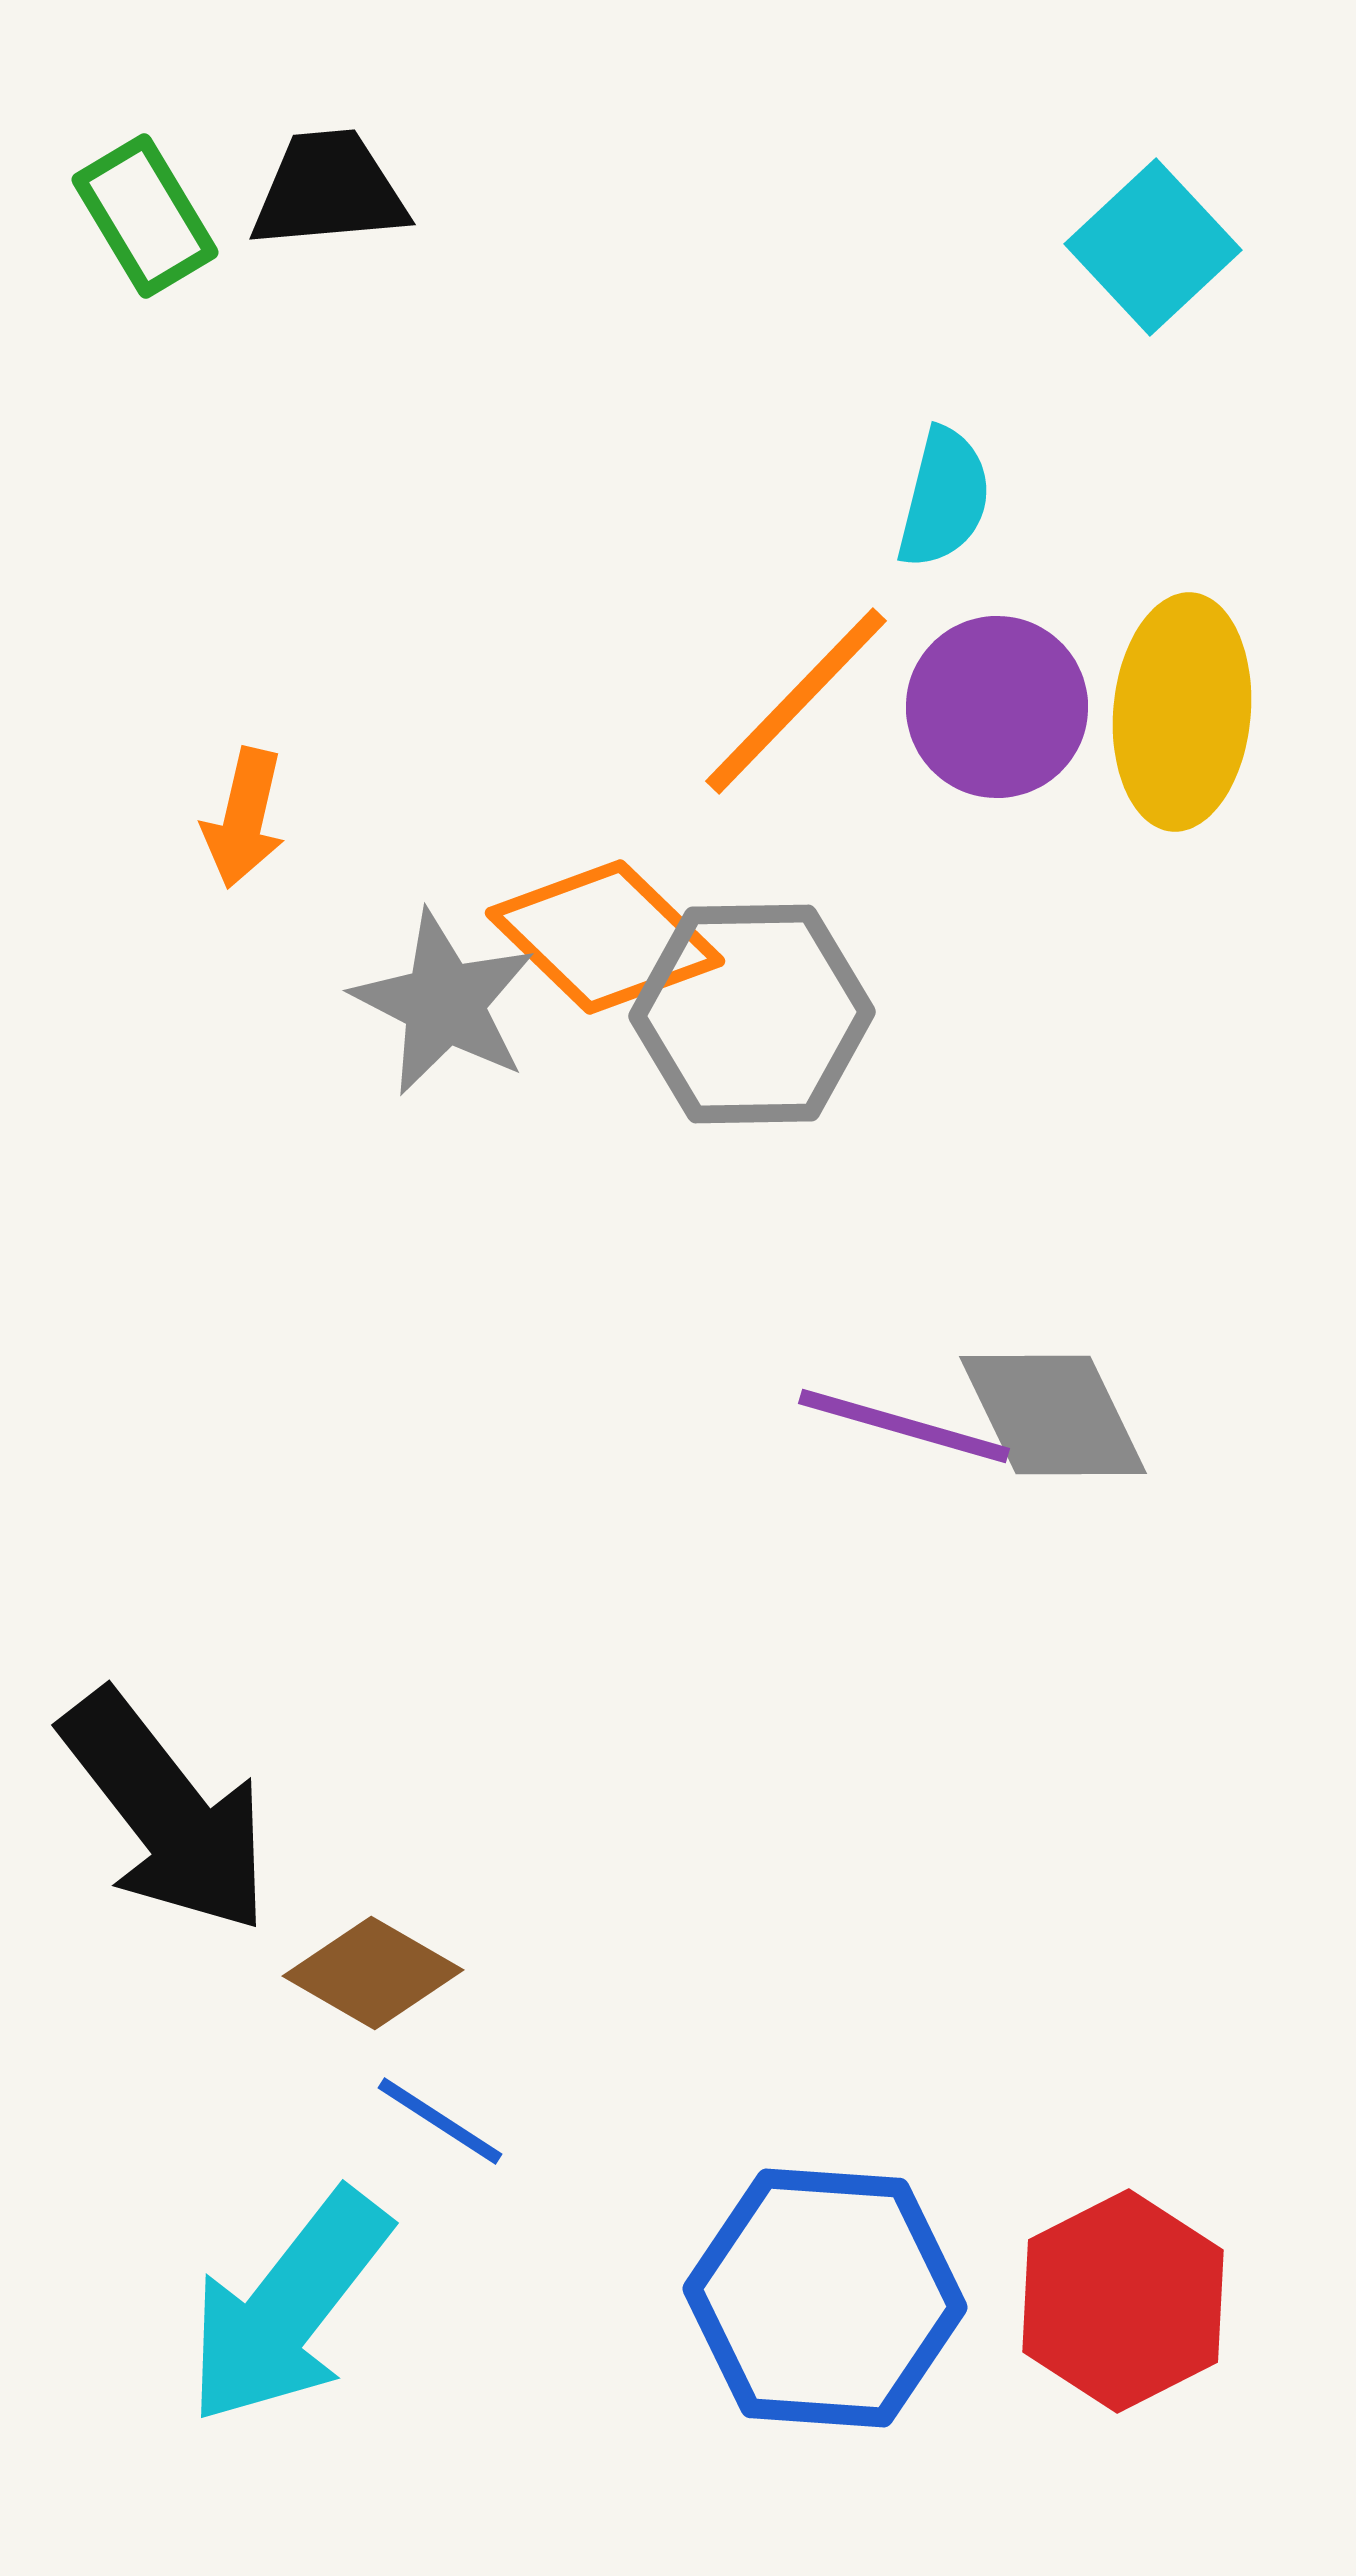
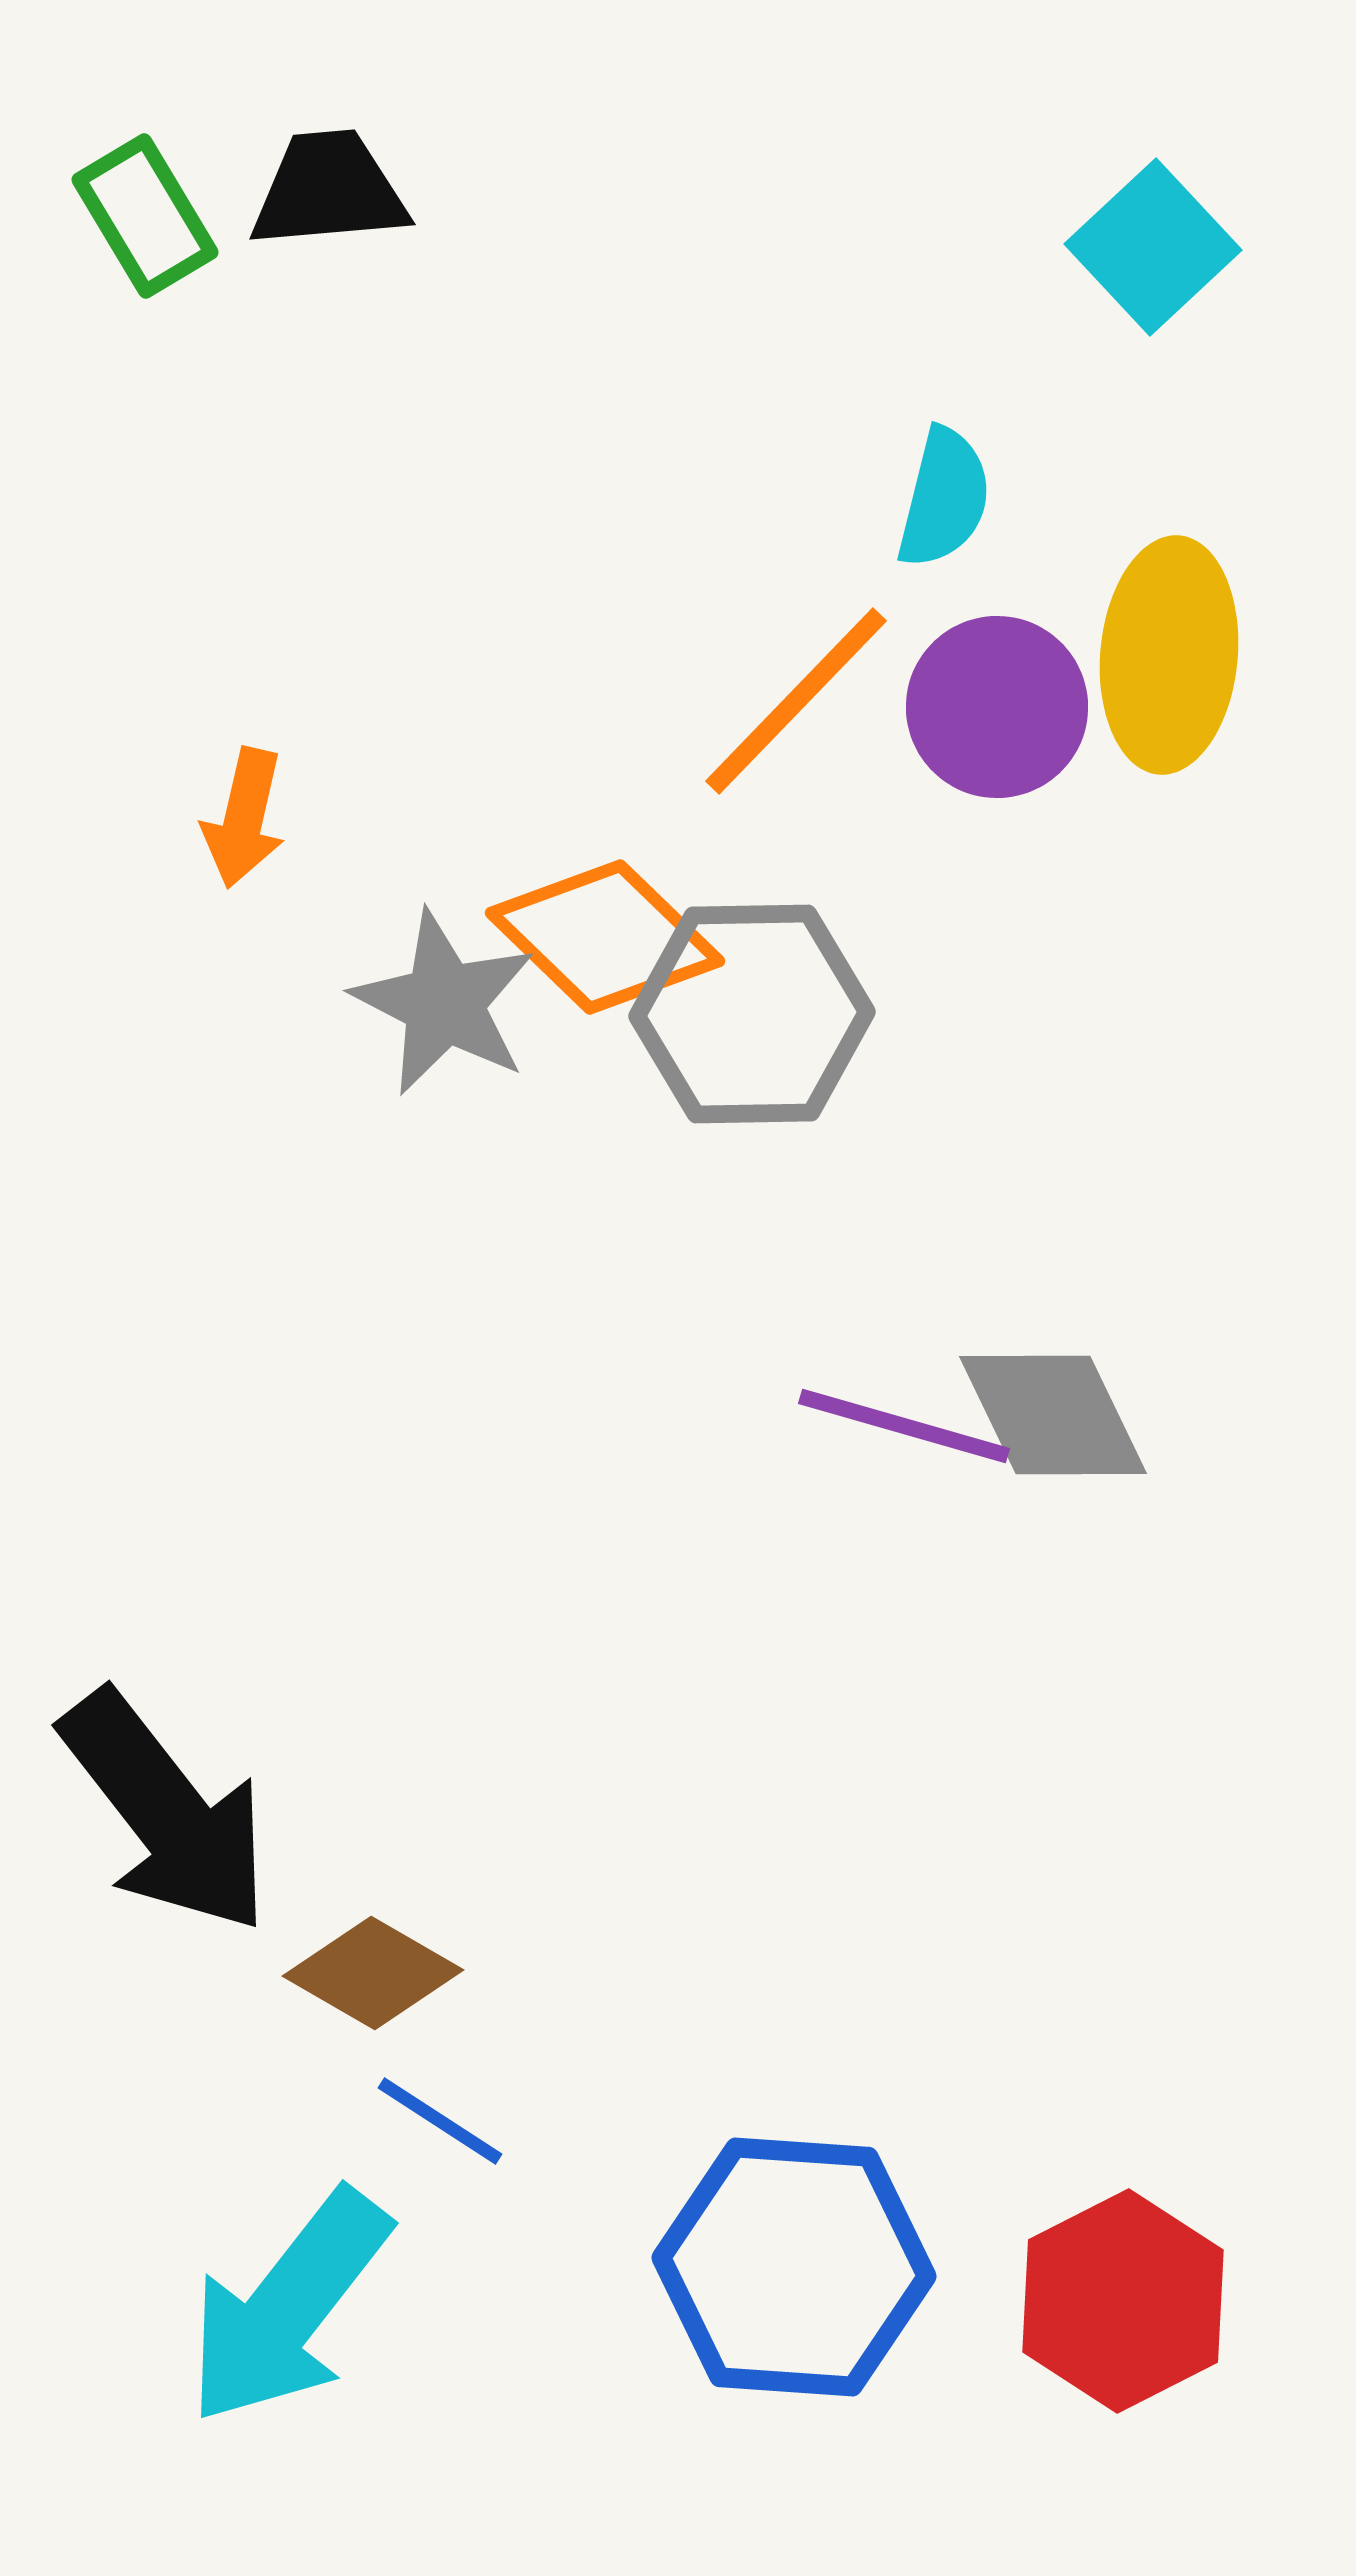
yellow ellipse: moved 13 px left, 57 px up
blue hexagon: moved 31 px left, 31 px up
